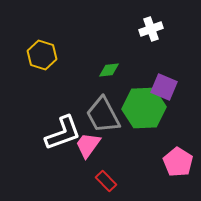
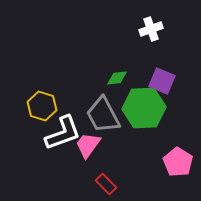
yellow hexagon: moved 51 px down
green diamond: moved 8 px right, 8 px down
purple square: moved 2 px left, 6 px up
red rectangle: moved 3 px down
